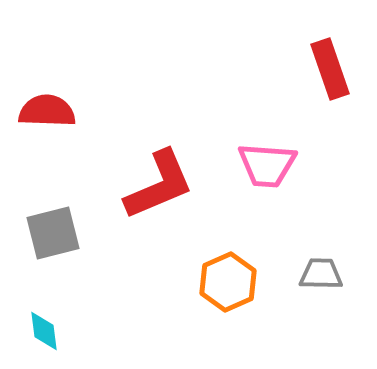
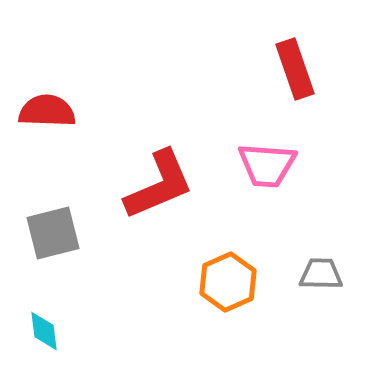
red rectangle: moved 35 px left
